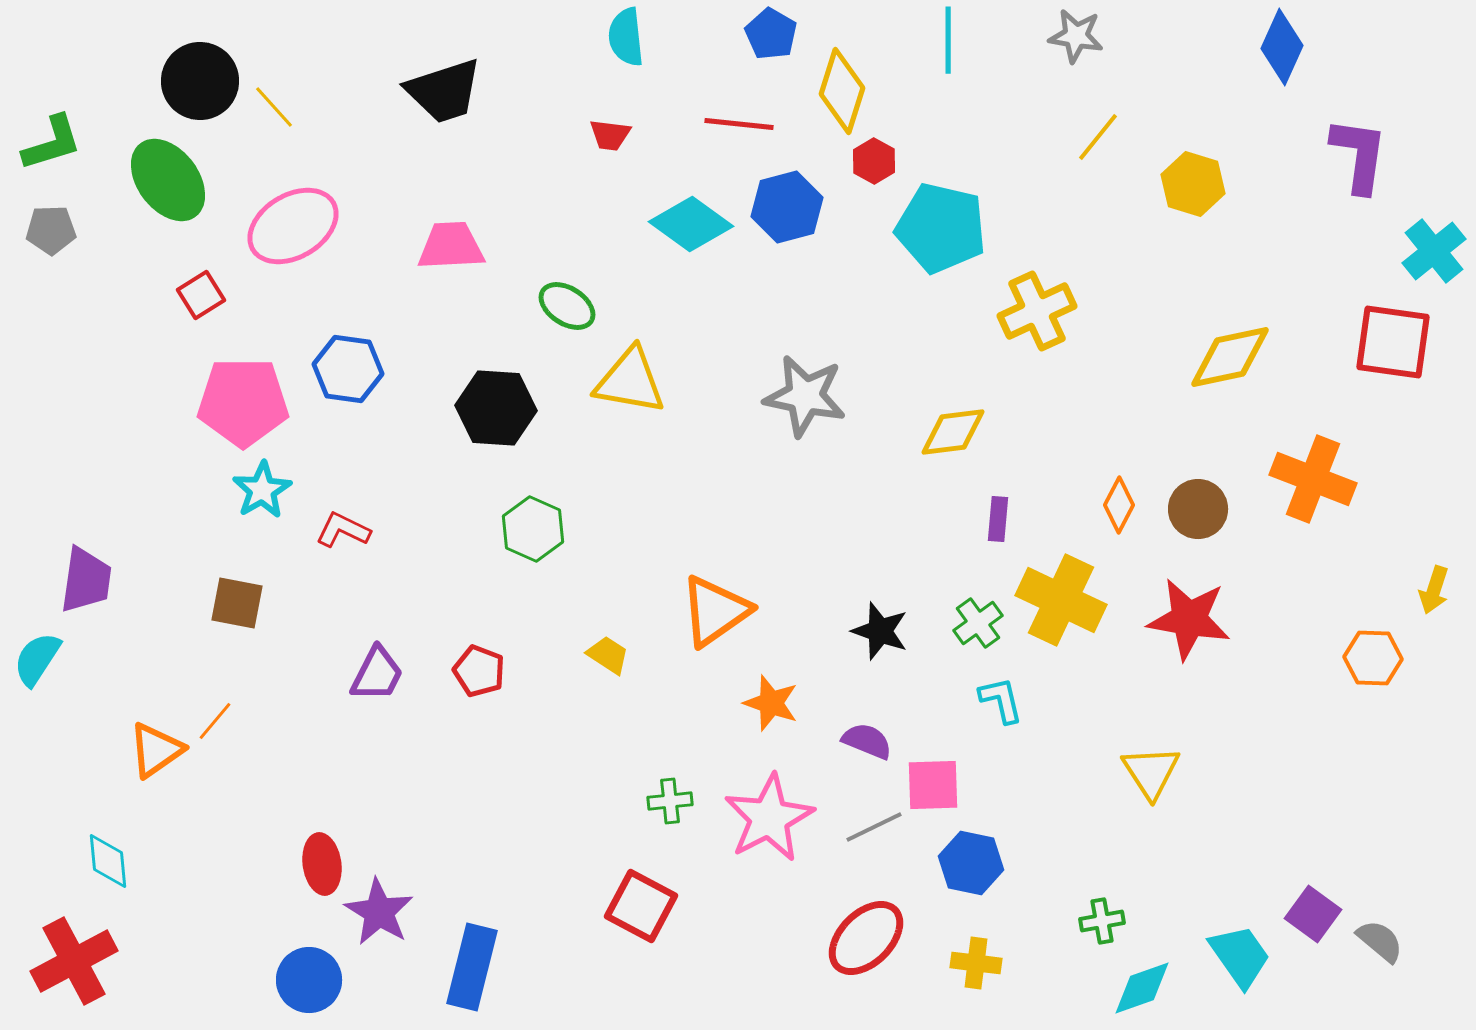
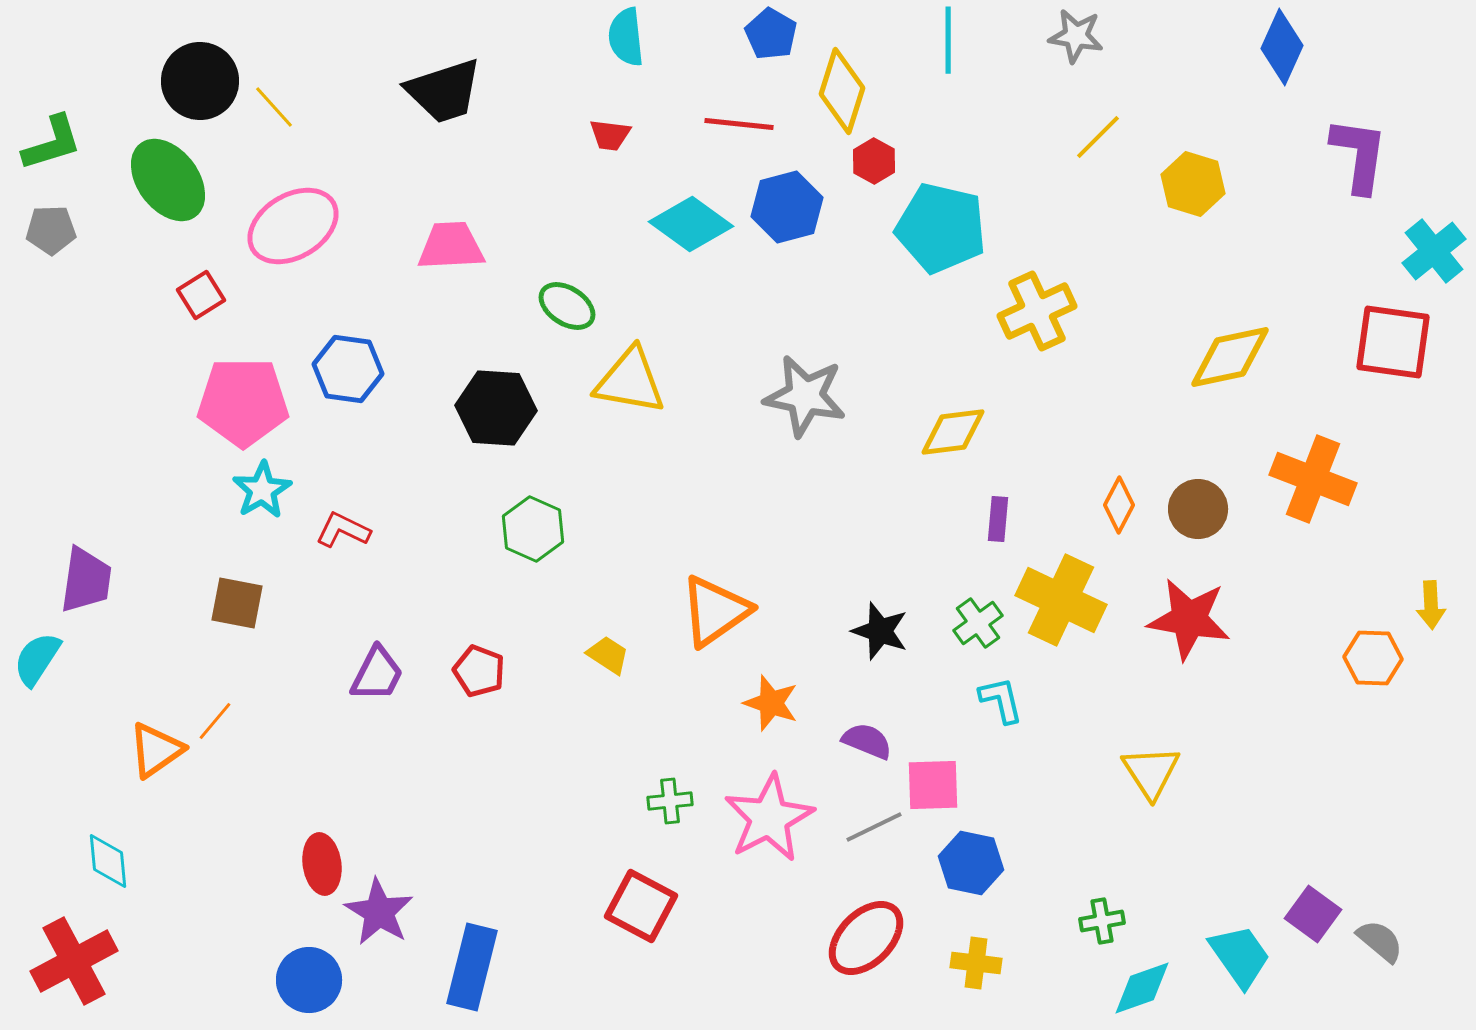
yellow line at (1098, 137): rotated 6 degrees clockwise
yellow arrow at (1434, 590): moved 3 px left, 15 px down; rotated 21 degrees counterclockwise
